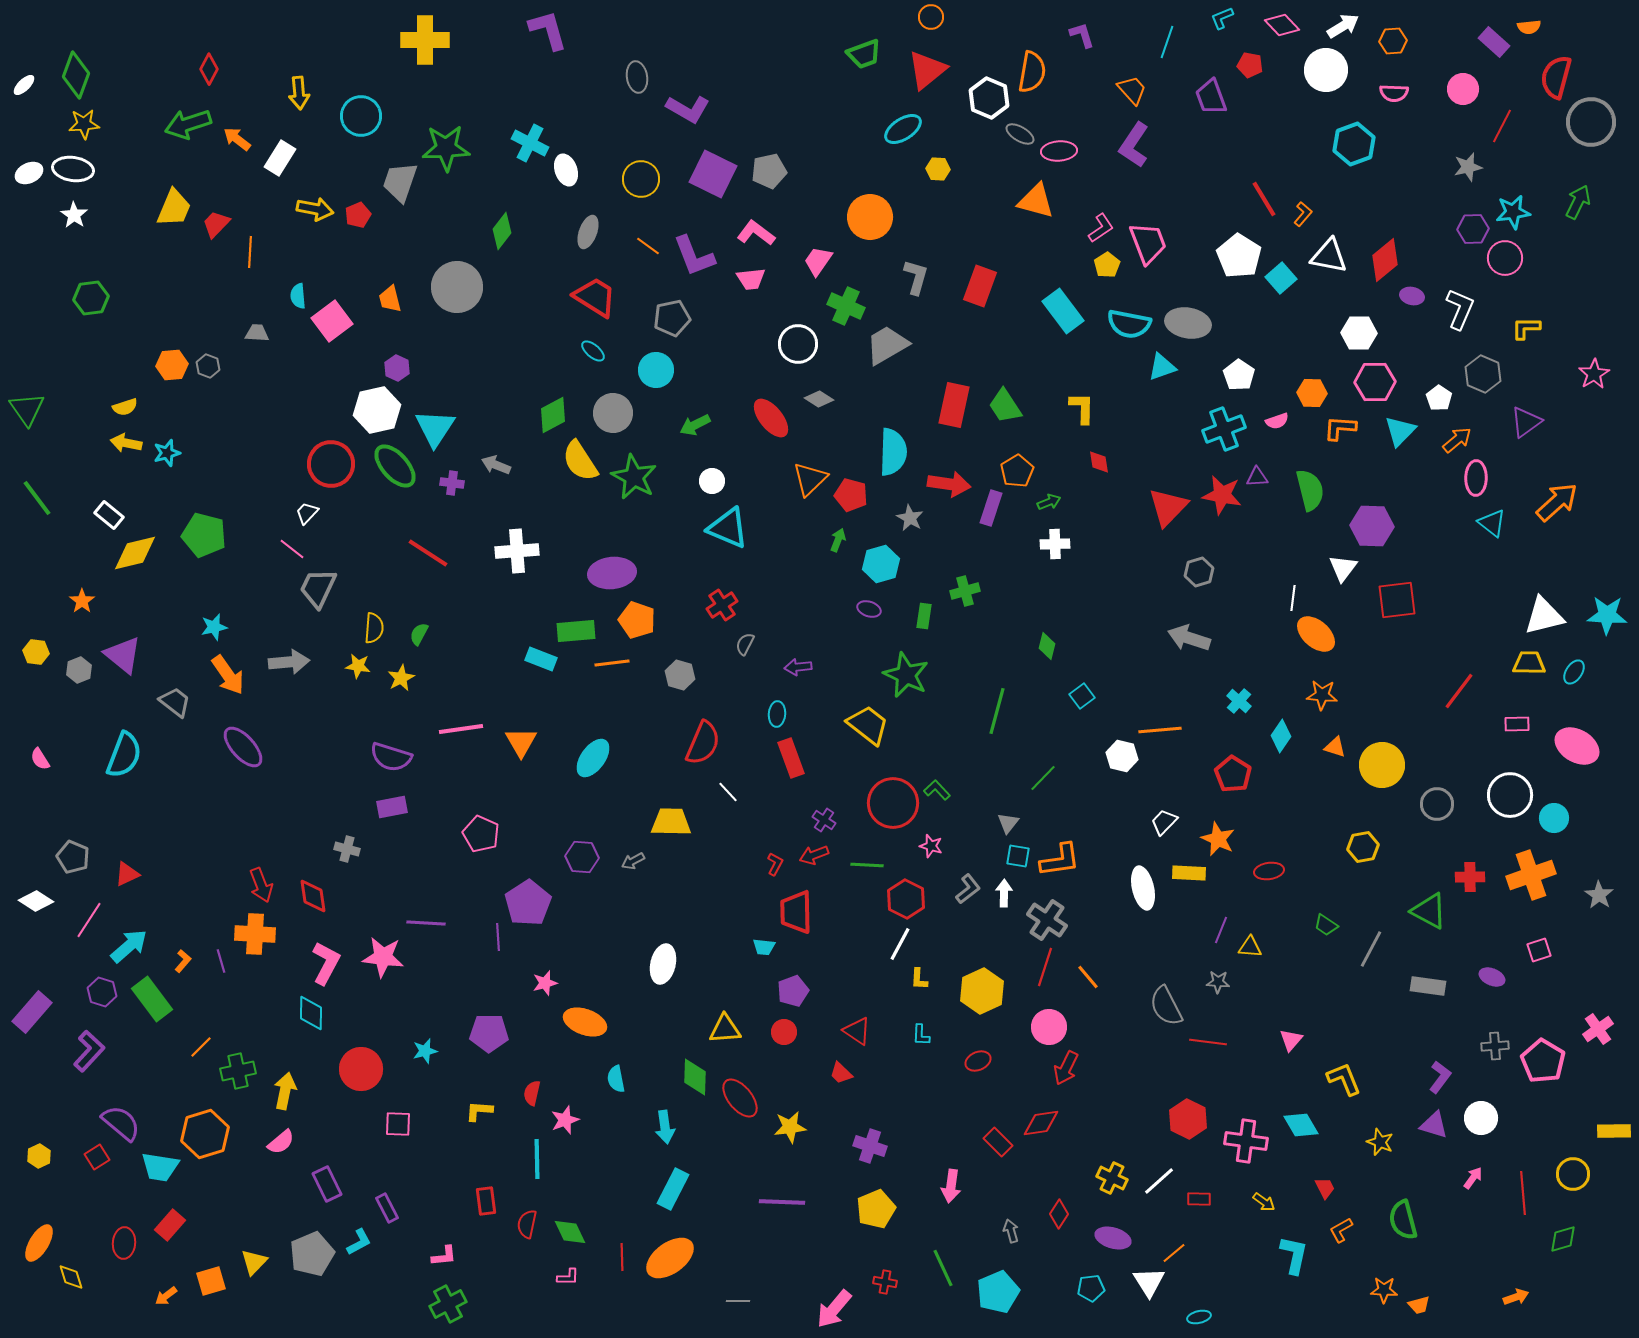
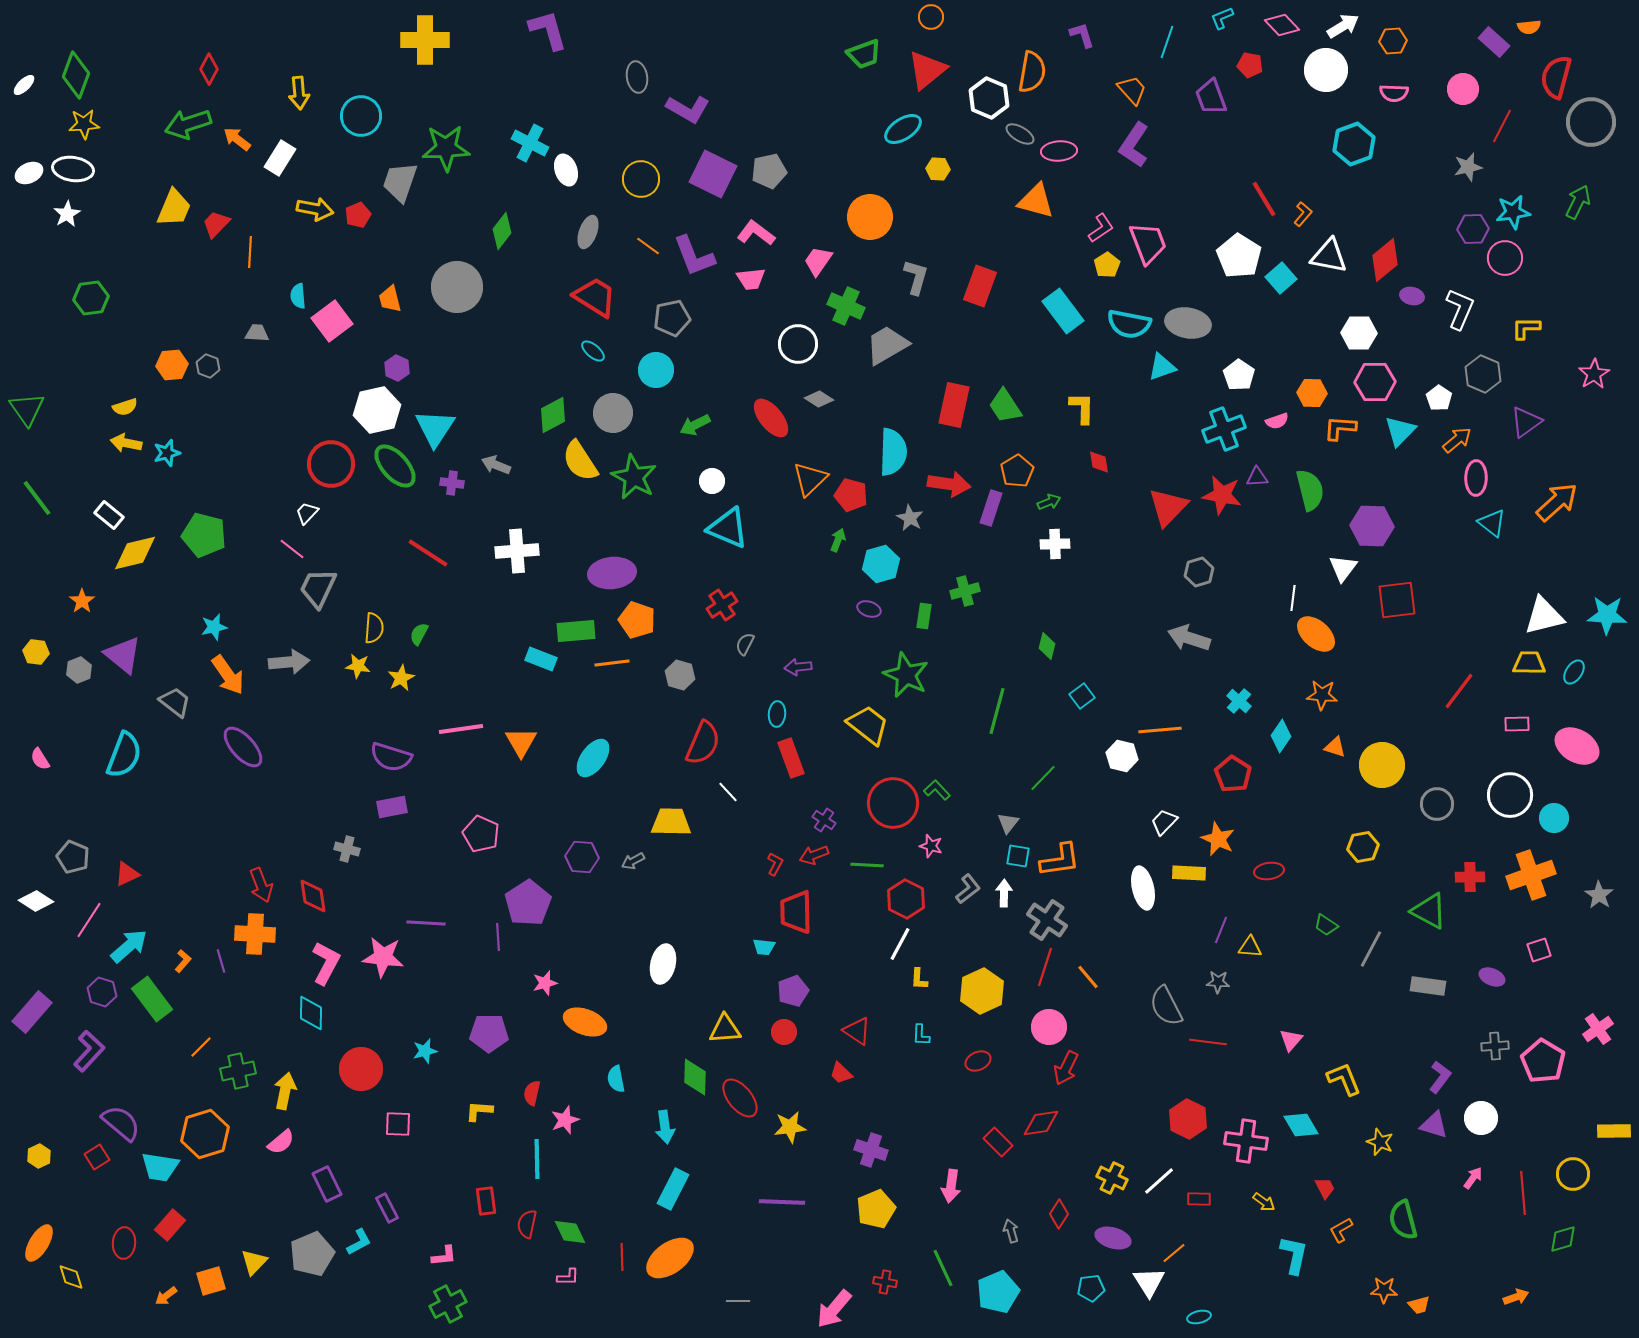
white star at (74, 215): moved 7 px left, 1 px up; rotated 8 degrees clockwise
purple cross at (870, 1146): moved 1 px right, 4 px down
